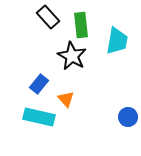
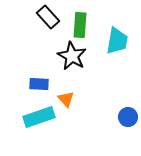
green rectangle: moved 1 px left; rotated 10 degrees clockwise
blue rectangle: rotated 54 degrees clockwise
cyan rectangle: rotated 32 degrees counterclockwise
